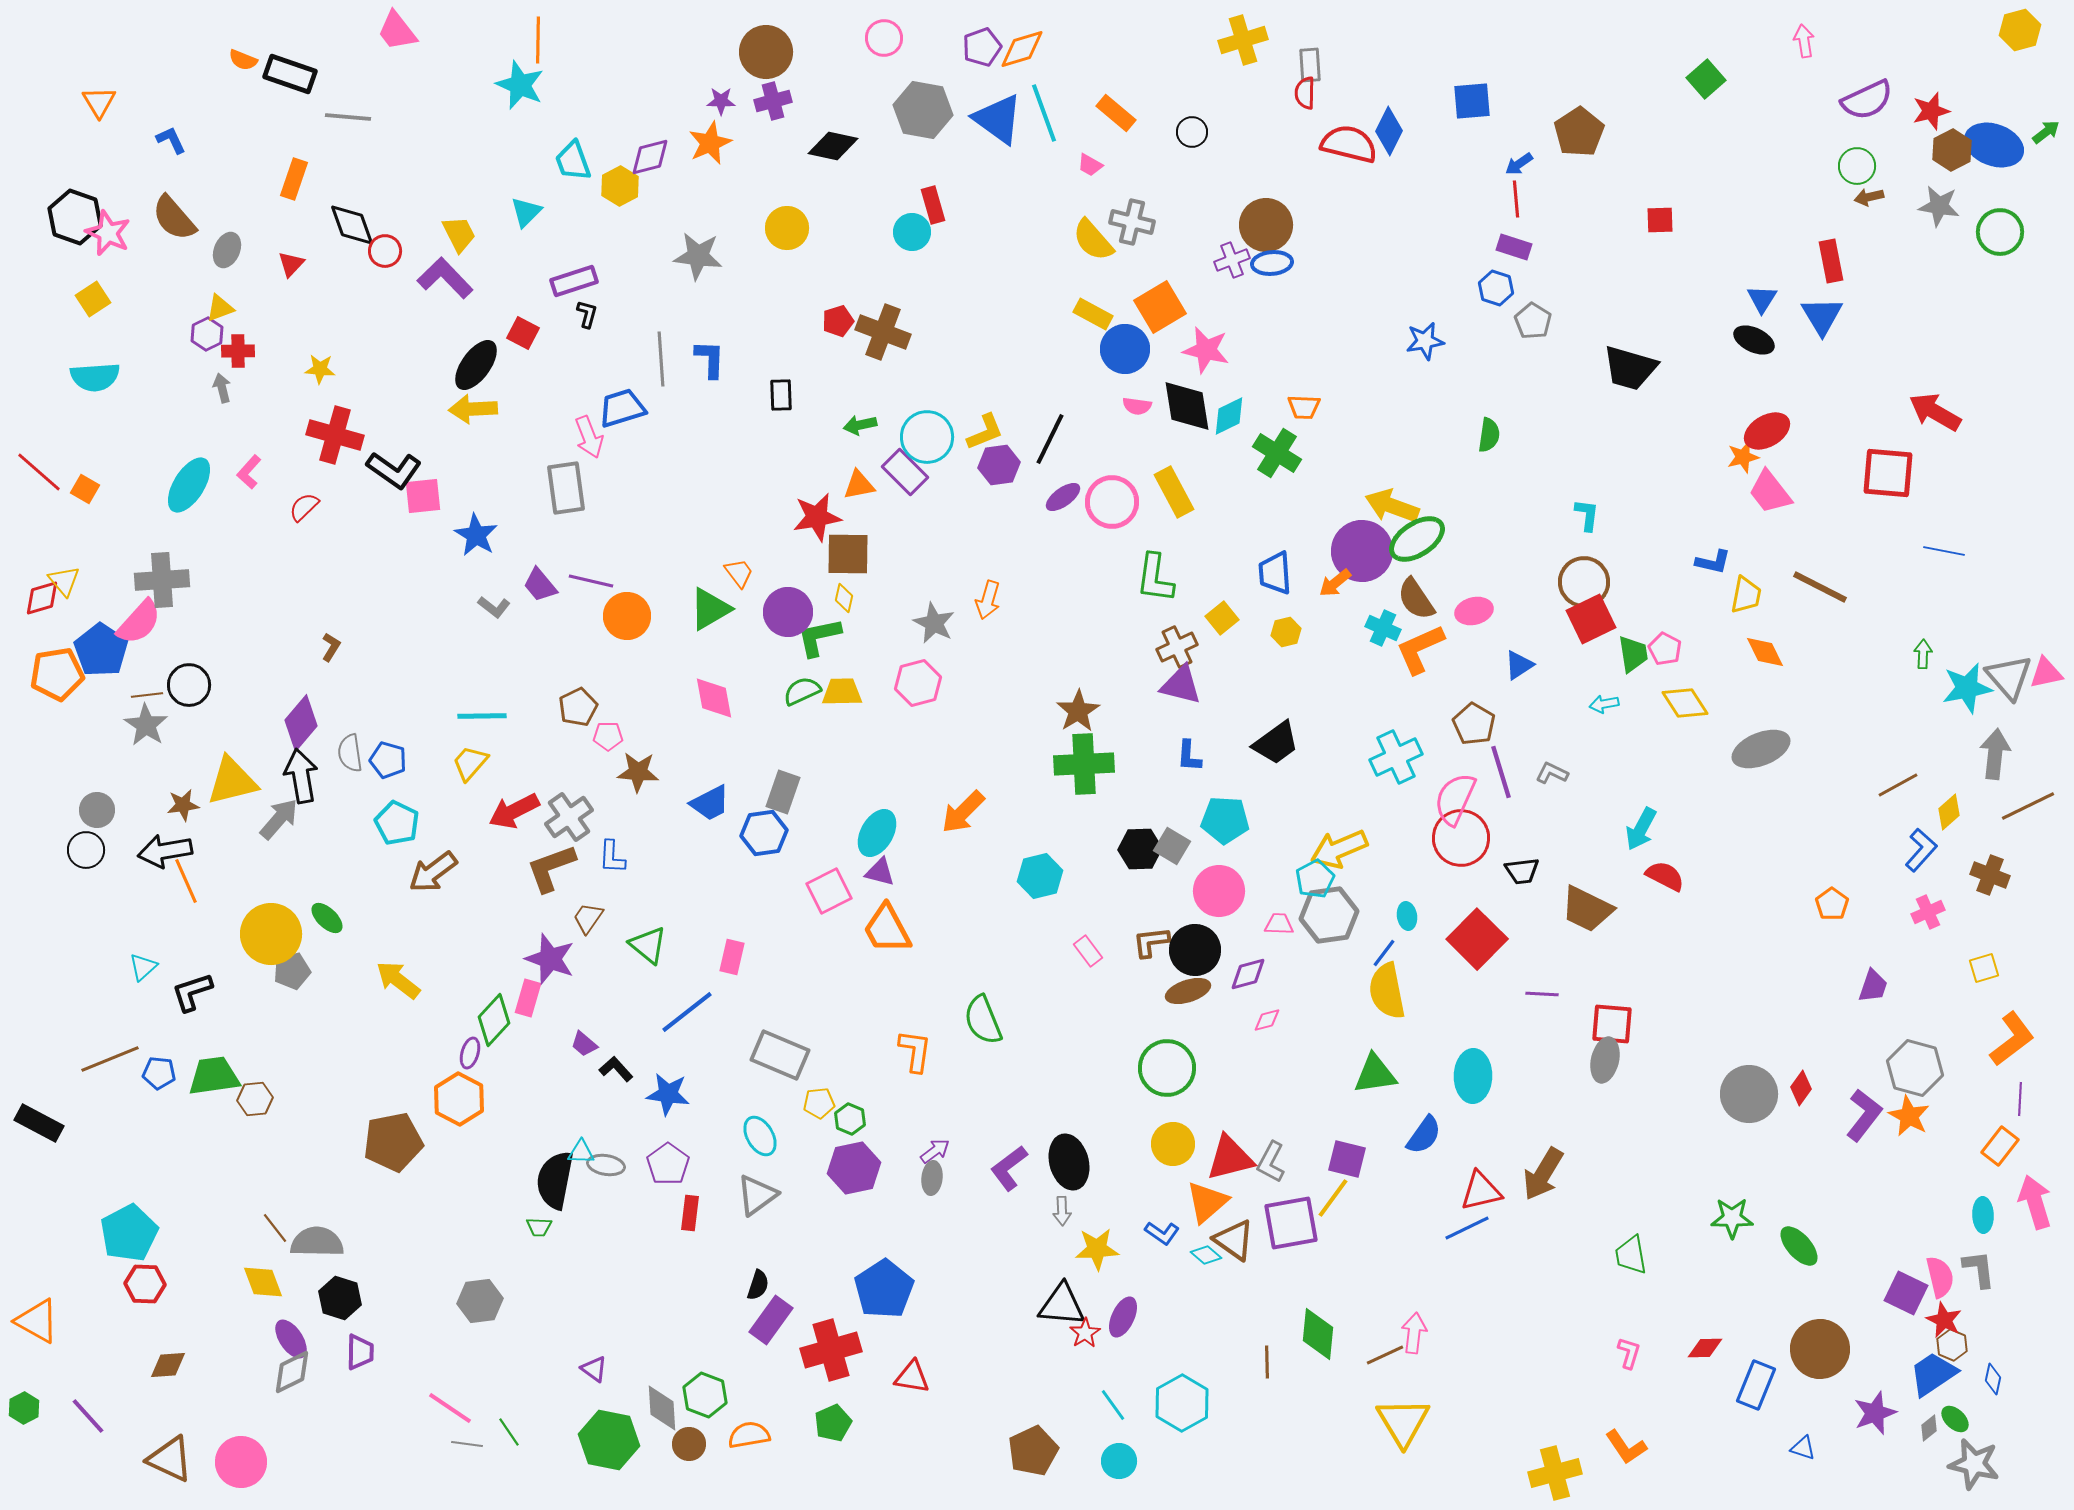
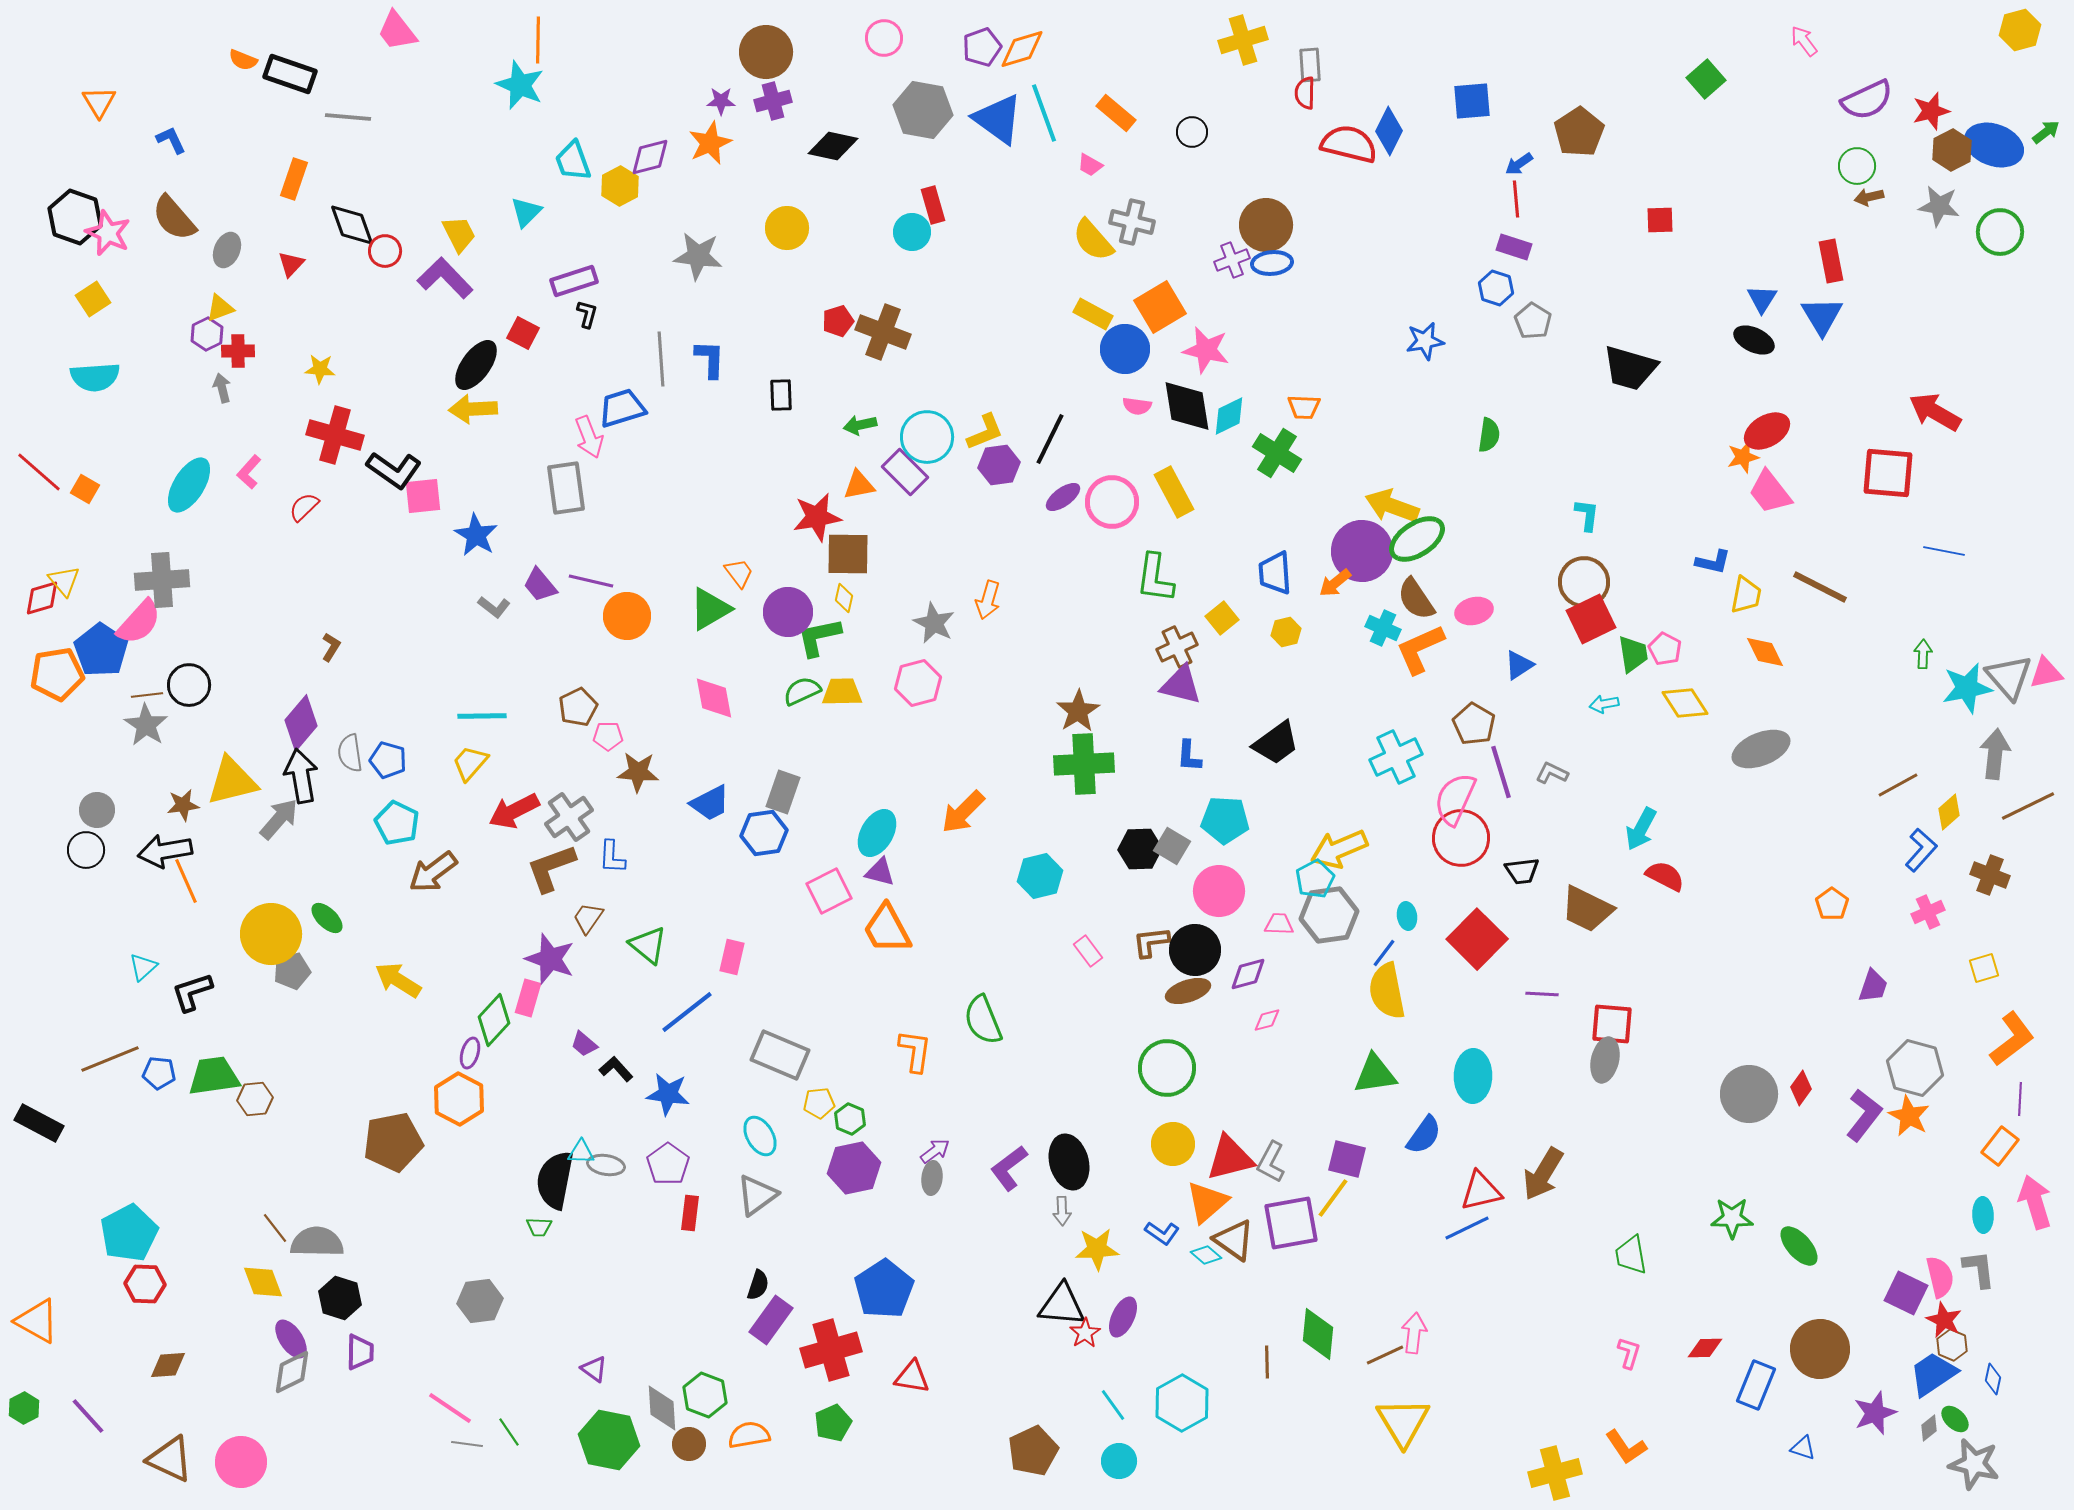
pink arrow at (1804, 41): rotated 28 degrees counterclockwise
yellow arrow at (398, 980): rotated 6 degrees counterclockwise
